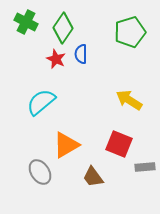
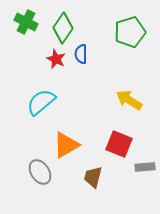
brown trapezoid: rotated 50 degrees clockwise
